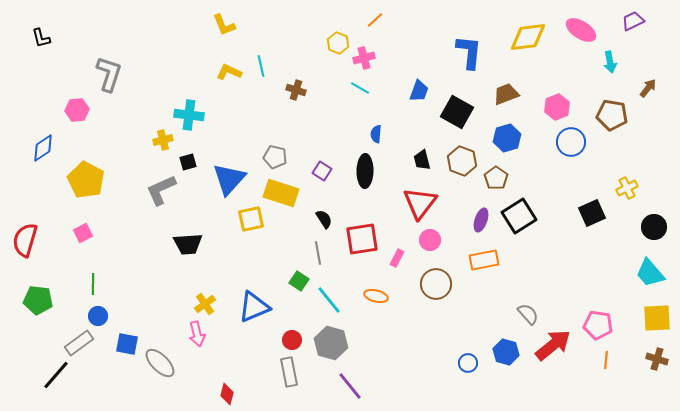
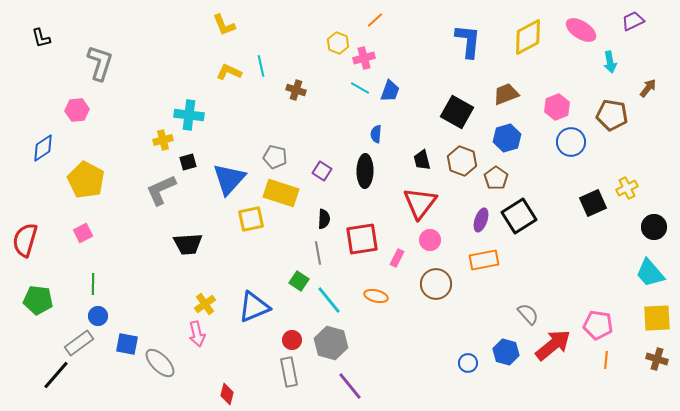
yellow diamond at (528, 37): rotated 21 degrees counterclockwise
blue L-shape at (469, 52): moved 1 px left, 11 px up
gray L-shape at (109, 74): moved 9 px left, 11 px up
blue trapezoid at (419, 91): moved 29 px left
black square at (592, 213): moved 1 px right, 10 px up
black semicircle at (324, 219): rotated 36 degrees clockwise
